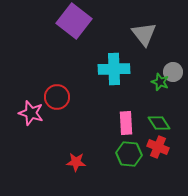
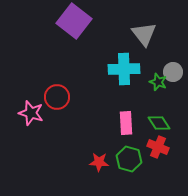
cyan cross: moved 10 px right
green star: moved 2 px left
green hexagon: moved 5 px down; rotated 10 degrees clockwise
red star: moved 23 px right
